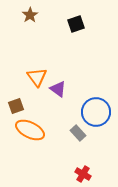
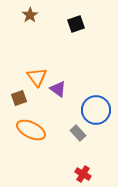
brown square: moved 3 px right, 8 px up
blue circle: moved 2 px up
orange ellipse: moved 1 px right
